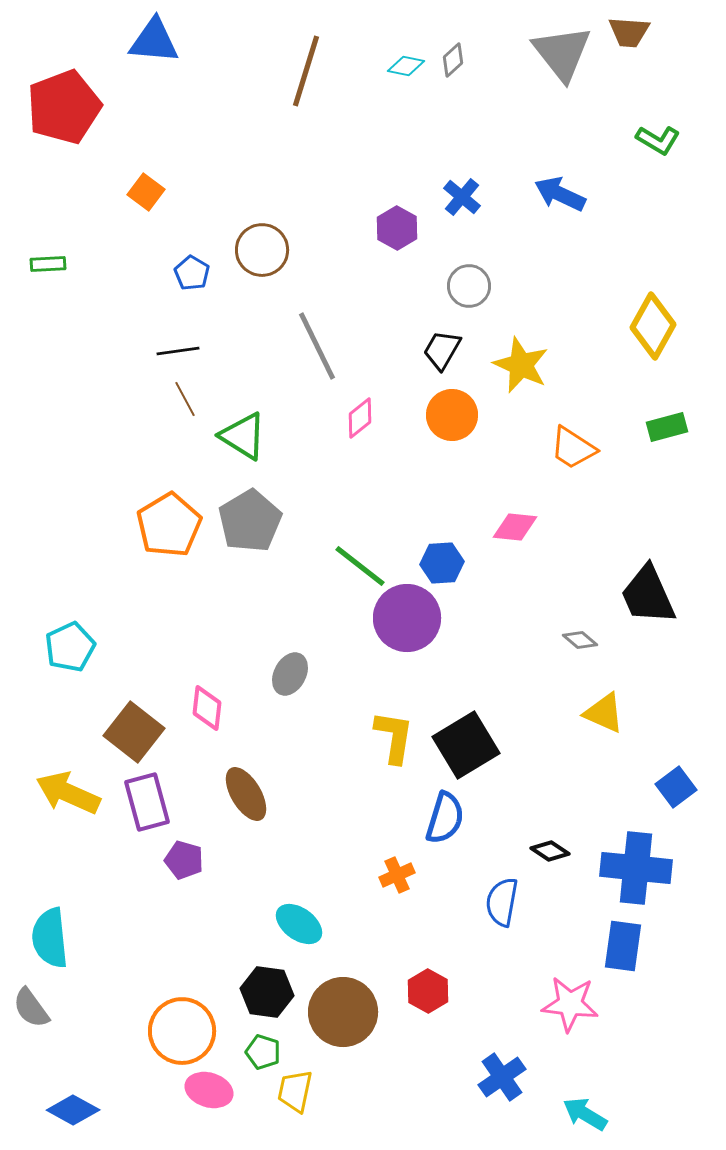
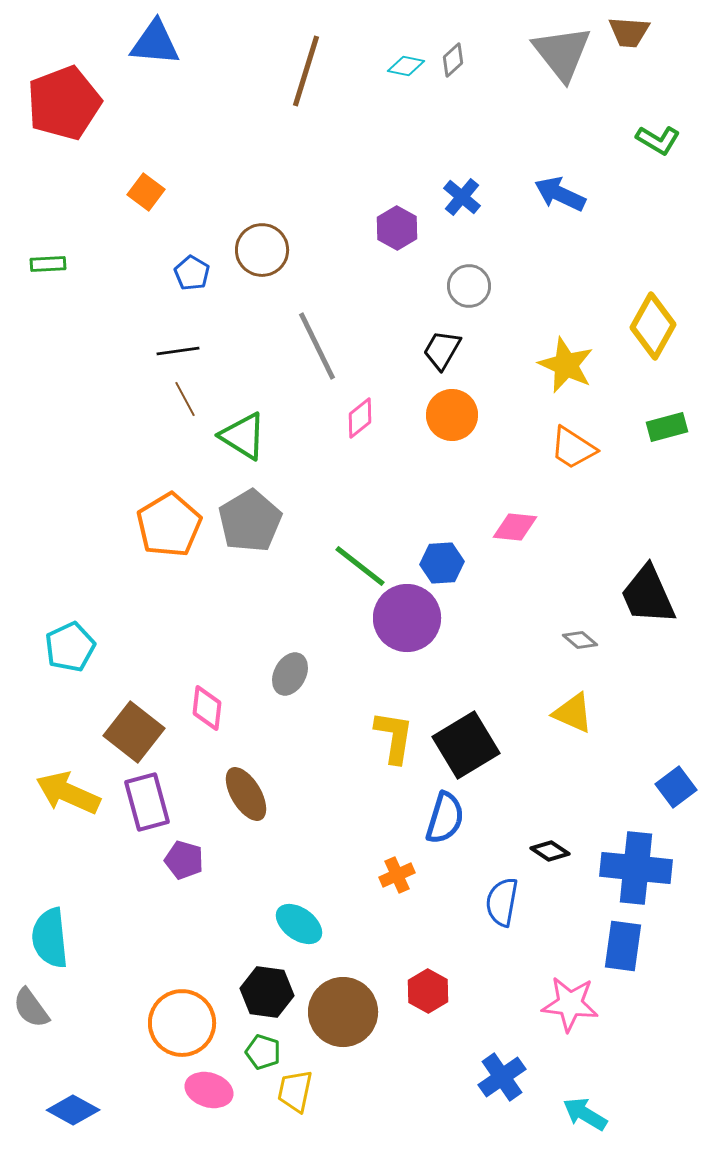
blue triangle at (154, 41): moved 1 px right, 2 px down
red pentagon at (64, 107): moved 4 px up
yellow star at (521, 365): moved 45 px right
yellow triangle at (604, 713): moved 31 px left
orange circle at (182, 1031): moved 8 px up
